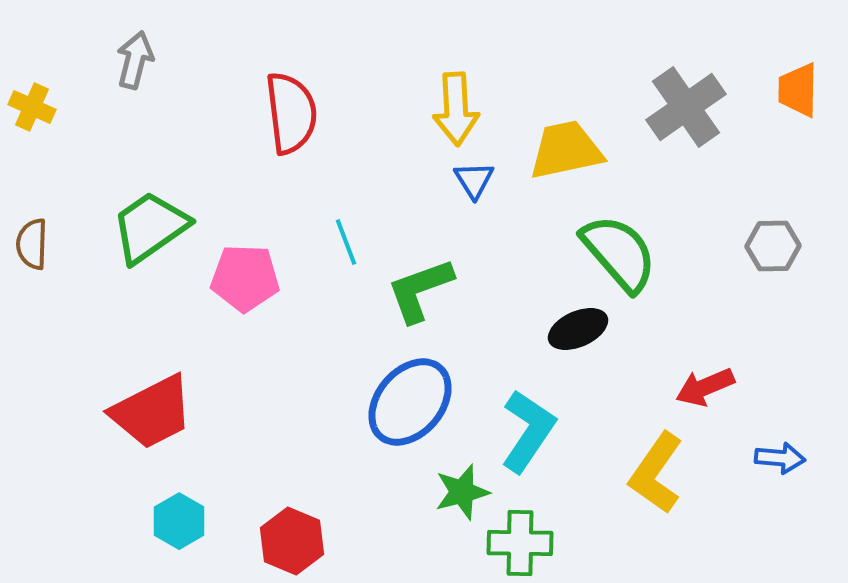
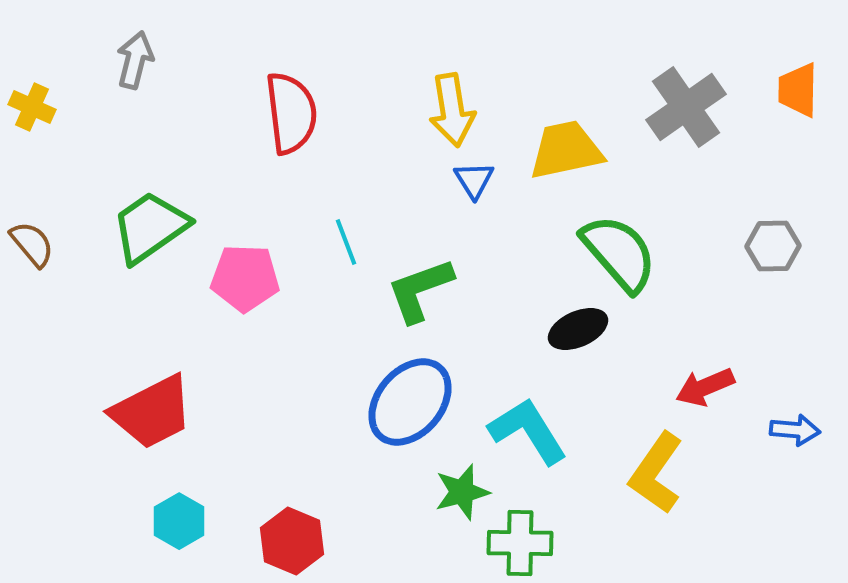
yellow arrow: moved 4 px left, 1 px down; rotated 6 degrees counterclockwise
brown semicircle: rotated 138 degrees clockwise
cyan L-shape: rotated 66 degrees counterclockwise
blue arrow: moved 15 px right, 28 px up
